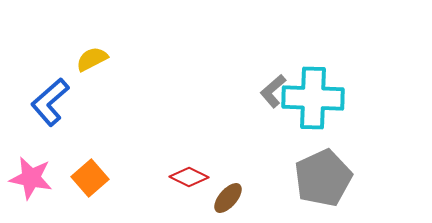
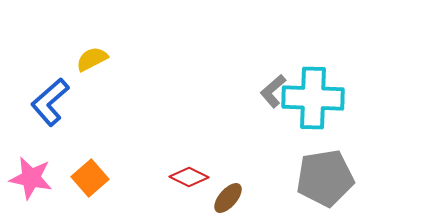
gray pentagon: moved 2 px right; rotated 16 degrees clockwise
